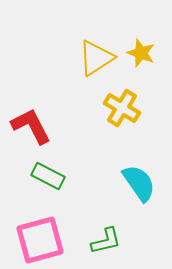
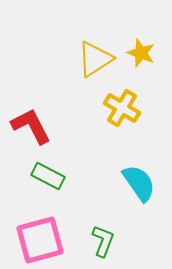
yellow triangle: moved 1 px left, 1 px down
green L-shape: moved 3 px left; rotated 56 degrees counterclockwise
